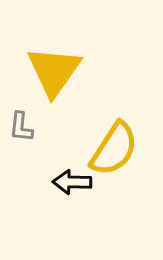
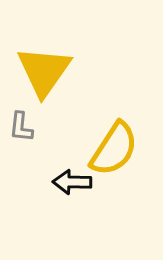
yellow triangle: moved 10 px left
